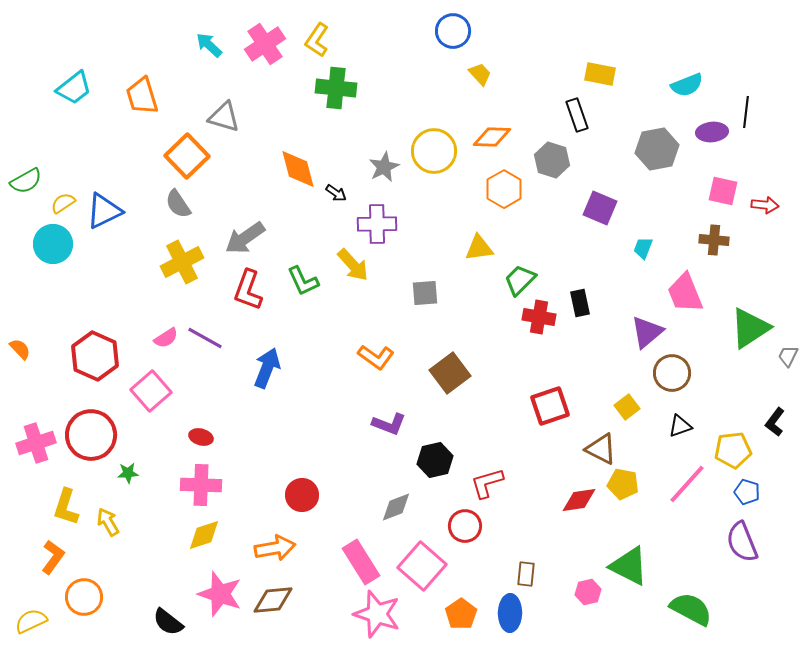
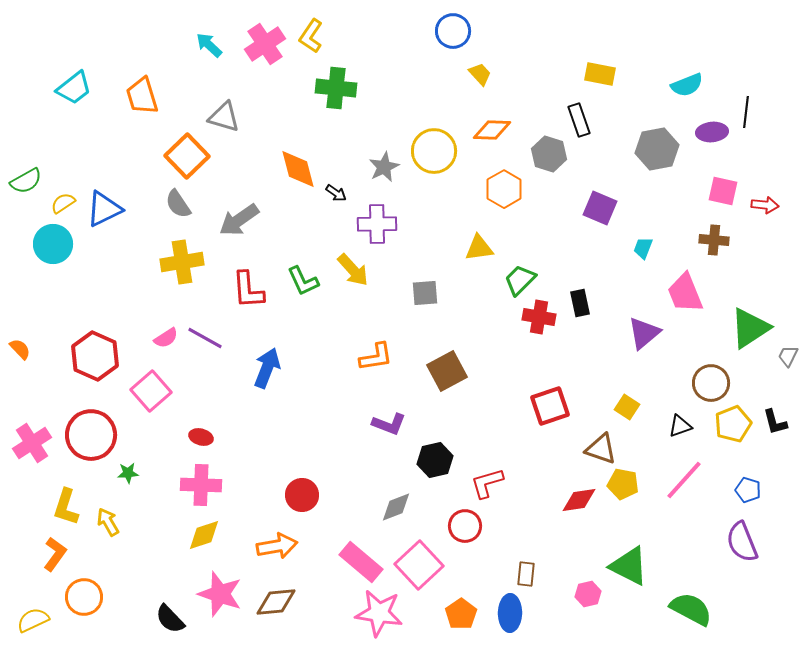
yellow L-shape at (317, 40): moved 6 px left, 4 px up
black rectangle at (577, 115): moved 2 px right, 5 px down
orange diamond at (492, 137): moved 7 px up
gray hexagon at (552, 160): moved 3 px left, 6 px up
blue triangle at (104, 211): moved 2 px up
gray arrow at (245, 238): moved 6 px left, 18 px up
yellow cross at (182, 262): rotated 18 degrees clockwise
yellow arrow at (353, 265): moved 5 px down
red L-shape at (248, 290): rotated 24 degrees counterclockwise
purple triangle at (647, 332): moved 3 px left, 1 px down
orange L-shape at (376, 357): rotated 45 degrees counterclockwise
brown square at (450, 373): moved 3 px left, 2 px up; rotated 9 degrees clockwise
brown circle at (672, 373): moved 39 px right, 10 px down
yellow square at (627, 407): rotated 20 degrees counterclockwise
black L-shape at (775, 422): rotated 52 degrees counterclockwise
pink cross at (36, 443): moved 4 px left; rotated 15 degrees counterclockwise
brown triangle at (601, 449): rotated 8 degrees counterclockwise
yellow pentagon at (733, 450): moved 26 px up; rotated 15 degrees counterclockwise
pink line at (687, 484): moved 3 px left, 4 px up
blue pentagon at (747, 492): moved 1 px right, 2 px up
orange arrow at (275, 548): moved 2 px right, 2 px up
orange L-shape at (53, 557): moved 2 px right, 3 px up
pink rectangle at (361, 562): rotated 18 degrees counterclockwise
pink square at (422, 566): moved 3 px left, 1 px up; rotated 6 degrees clockwise
pink hexagon at (588, 592): moved 2 px down
brown diamond at (273, 600): moved 3 px right, 2 px down
pink star at (377, 614): moved 2 px right, 1 px up; rotated 9 degrees counterclockwise
yellow semicircle at (31, 621): moved 2 px right, 1 px up
black semicircle at (168, 622): moved 2 px right, 3 px up; rotated 8 degrees clockwise
